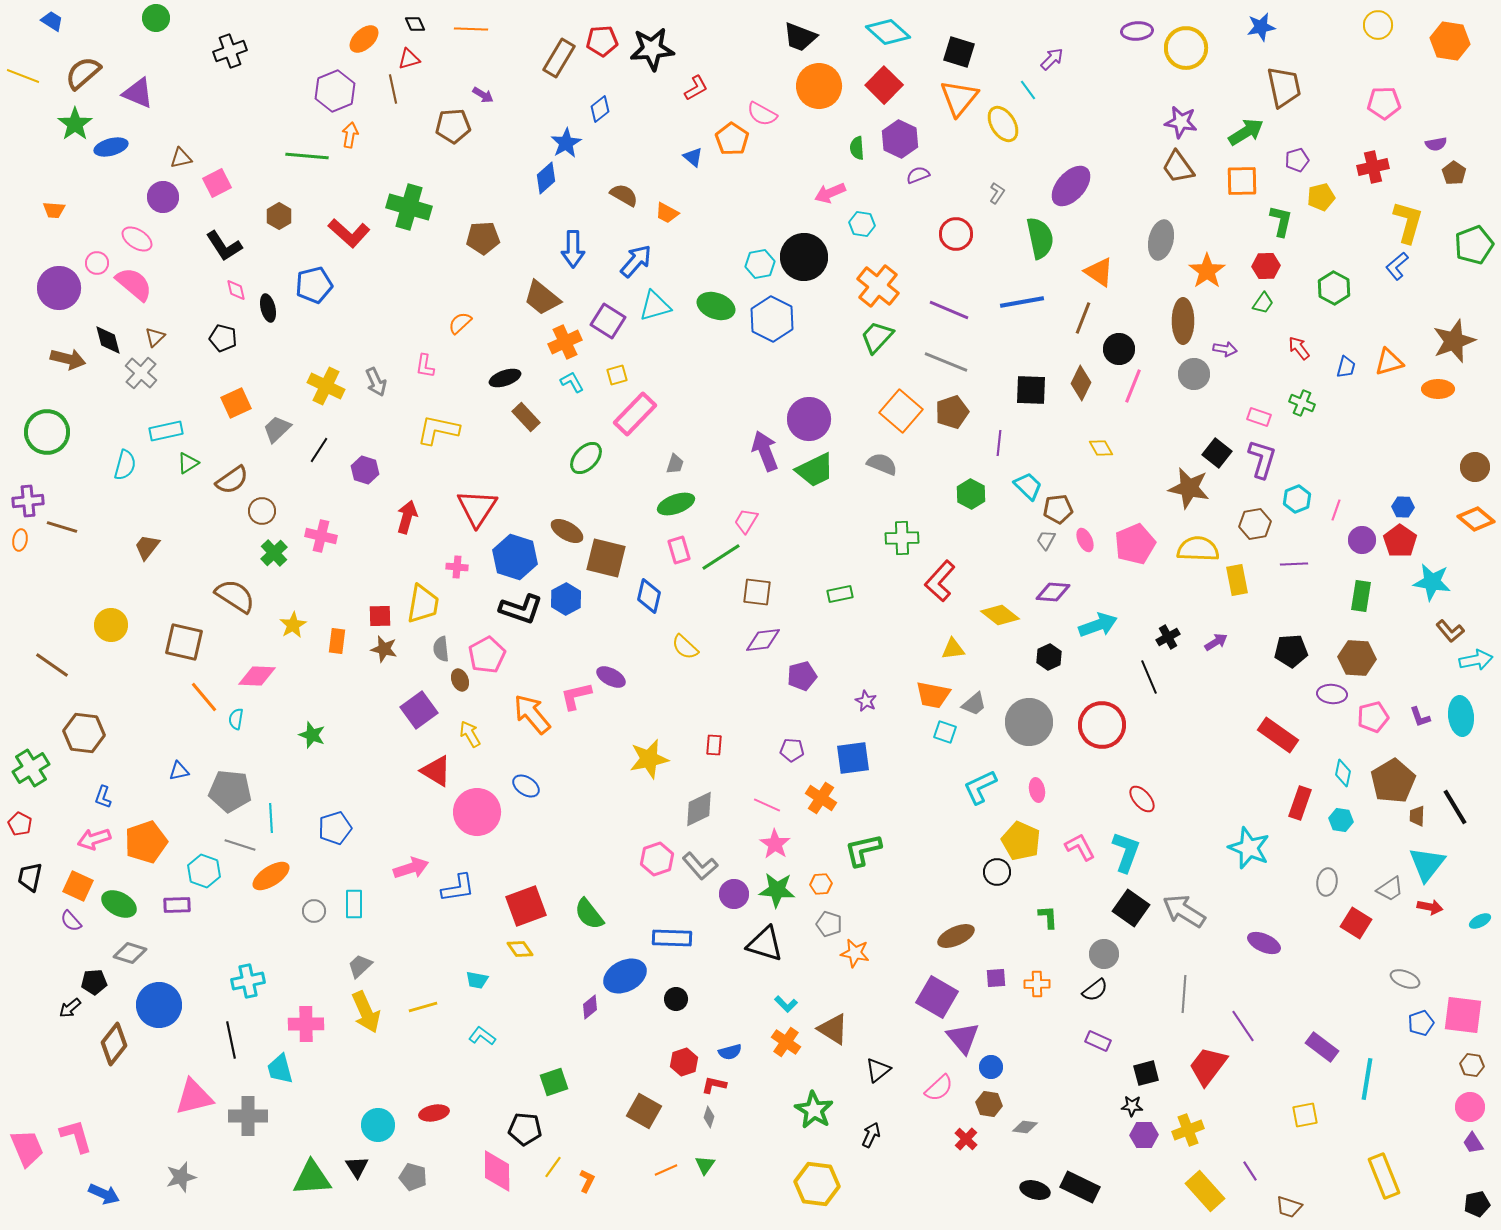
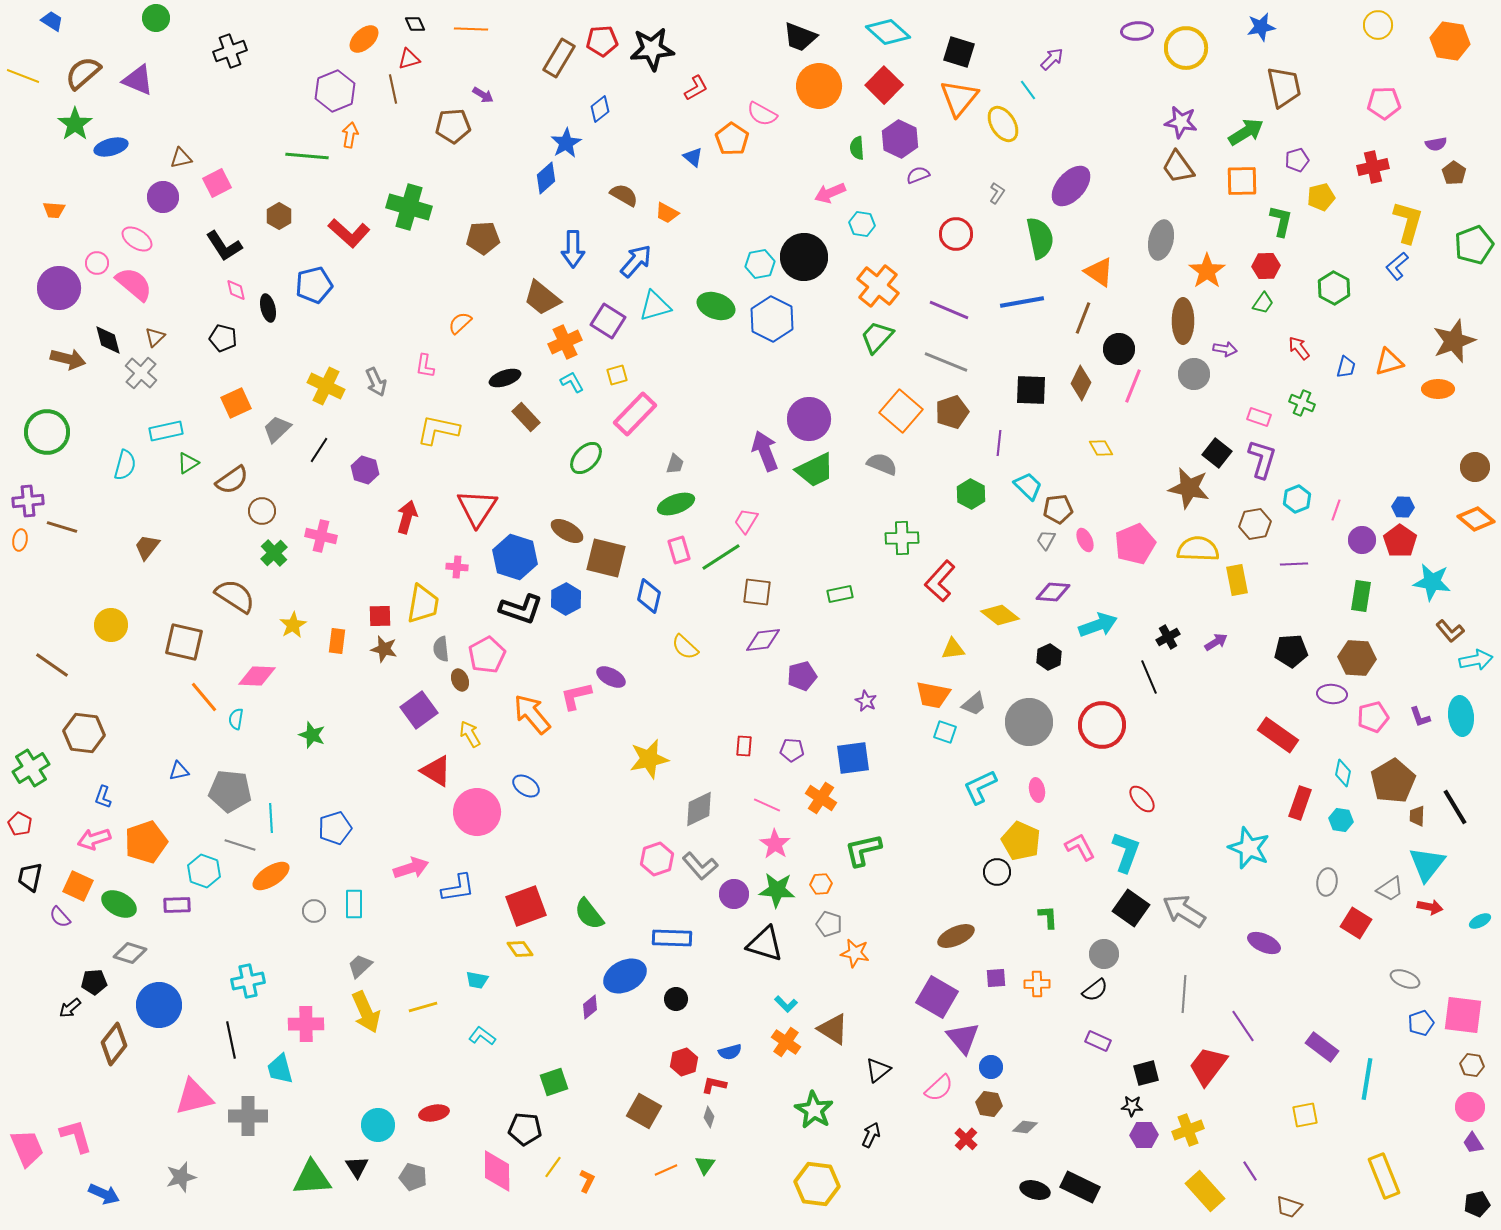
purple triangle at (138, 93): moved 13 px up
red rectangle at (714, 745): moved 30 px right, 1 px down
purple semicircle at (71, 921): moved 11 px left, 4 px up
